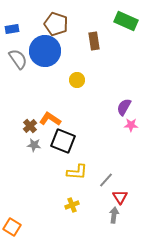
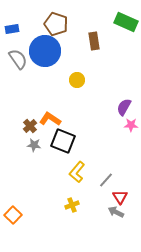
green rectangle: moved 1 px down
yellow L-shape: rotated 125 degrees clockwise
gray arrow: moved 2 px right, 3 px up; rotated 70 degrees counterclockwise
orange square: moved 1 px right, 12 px up; rotated 12 degrees clockwise
